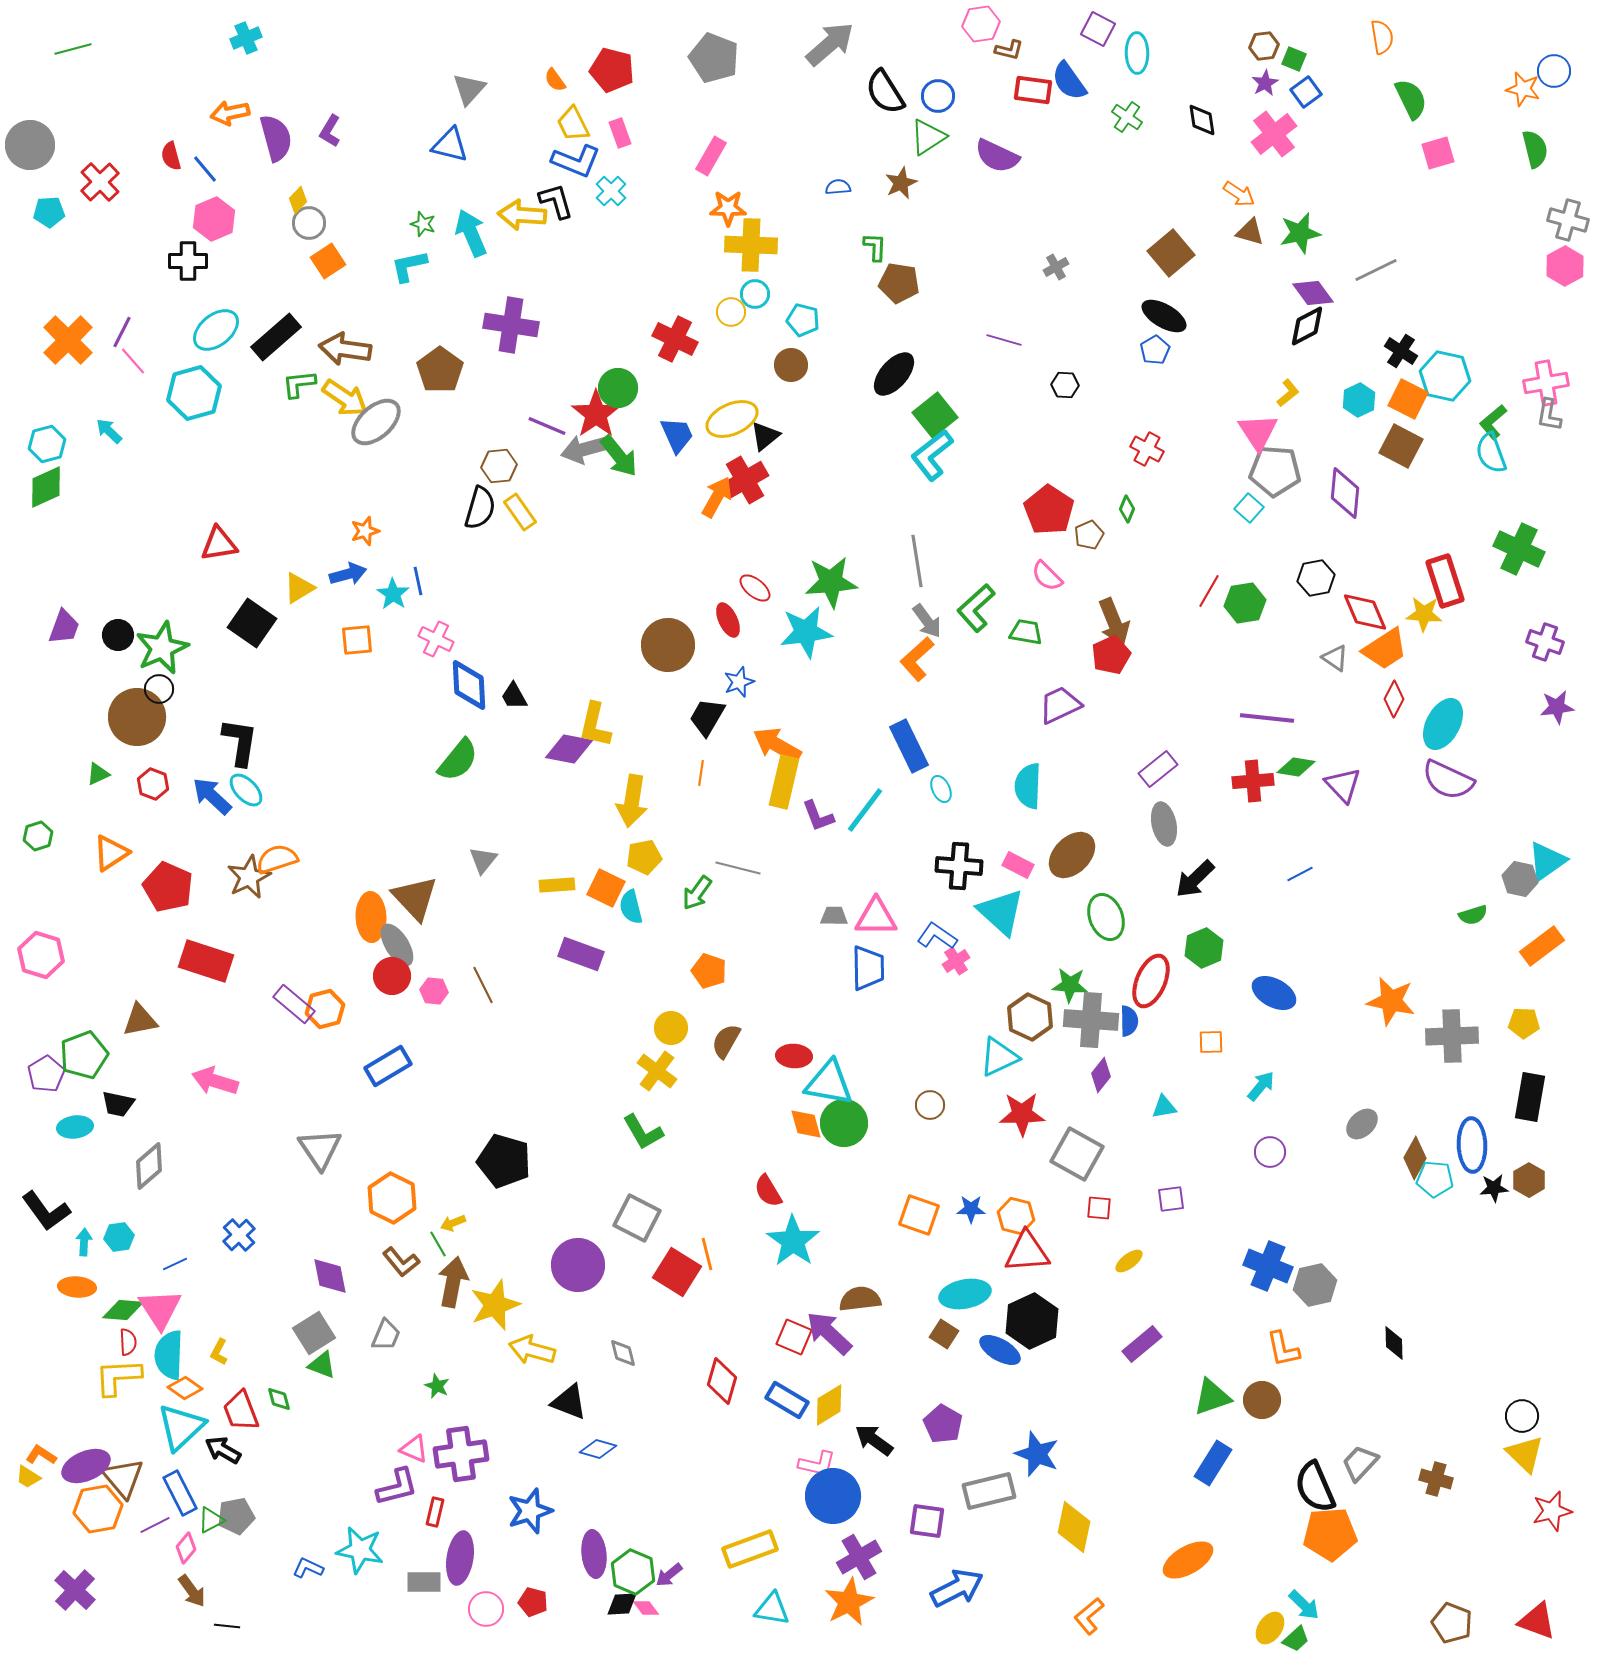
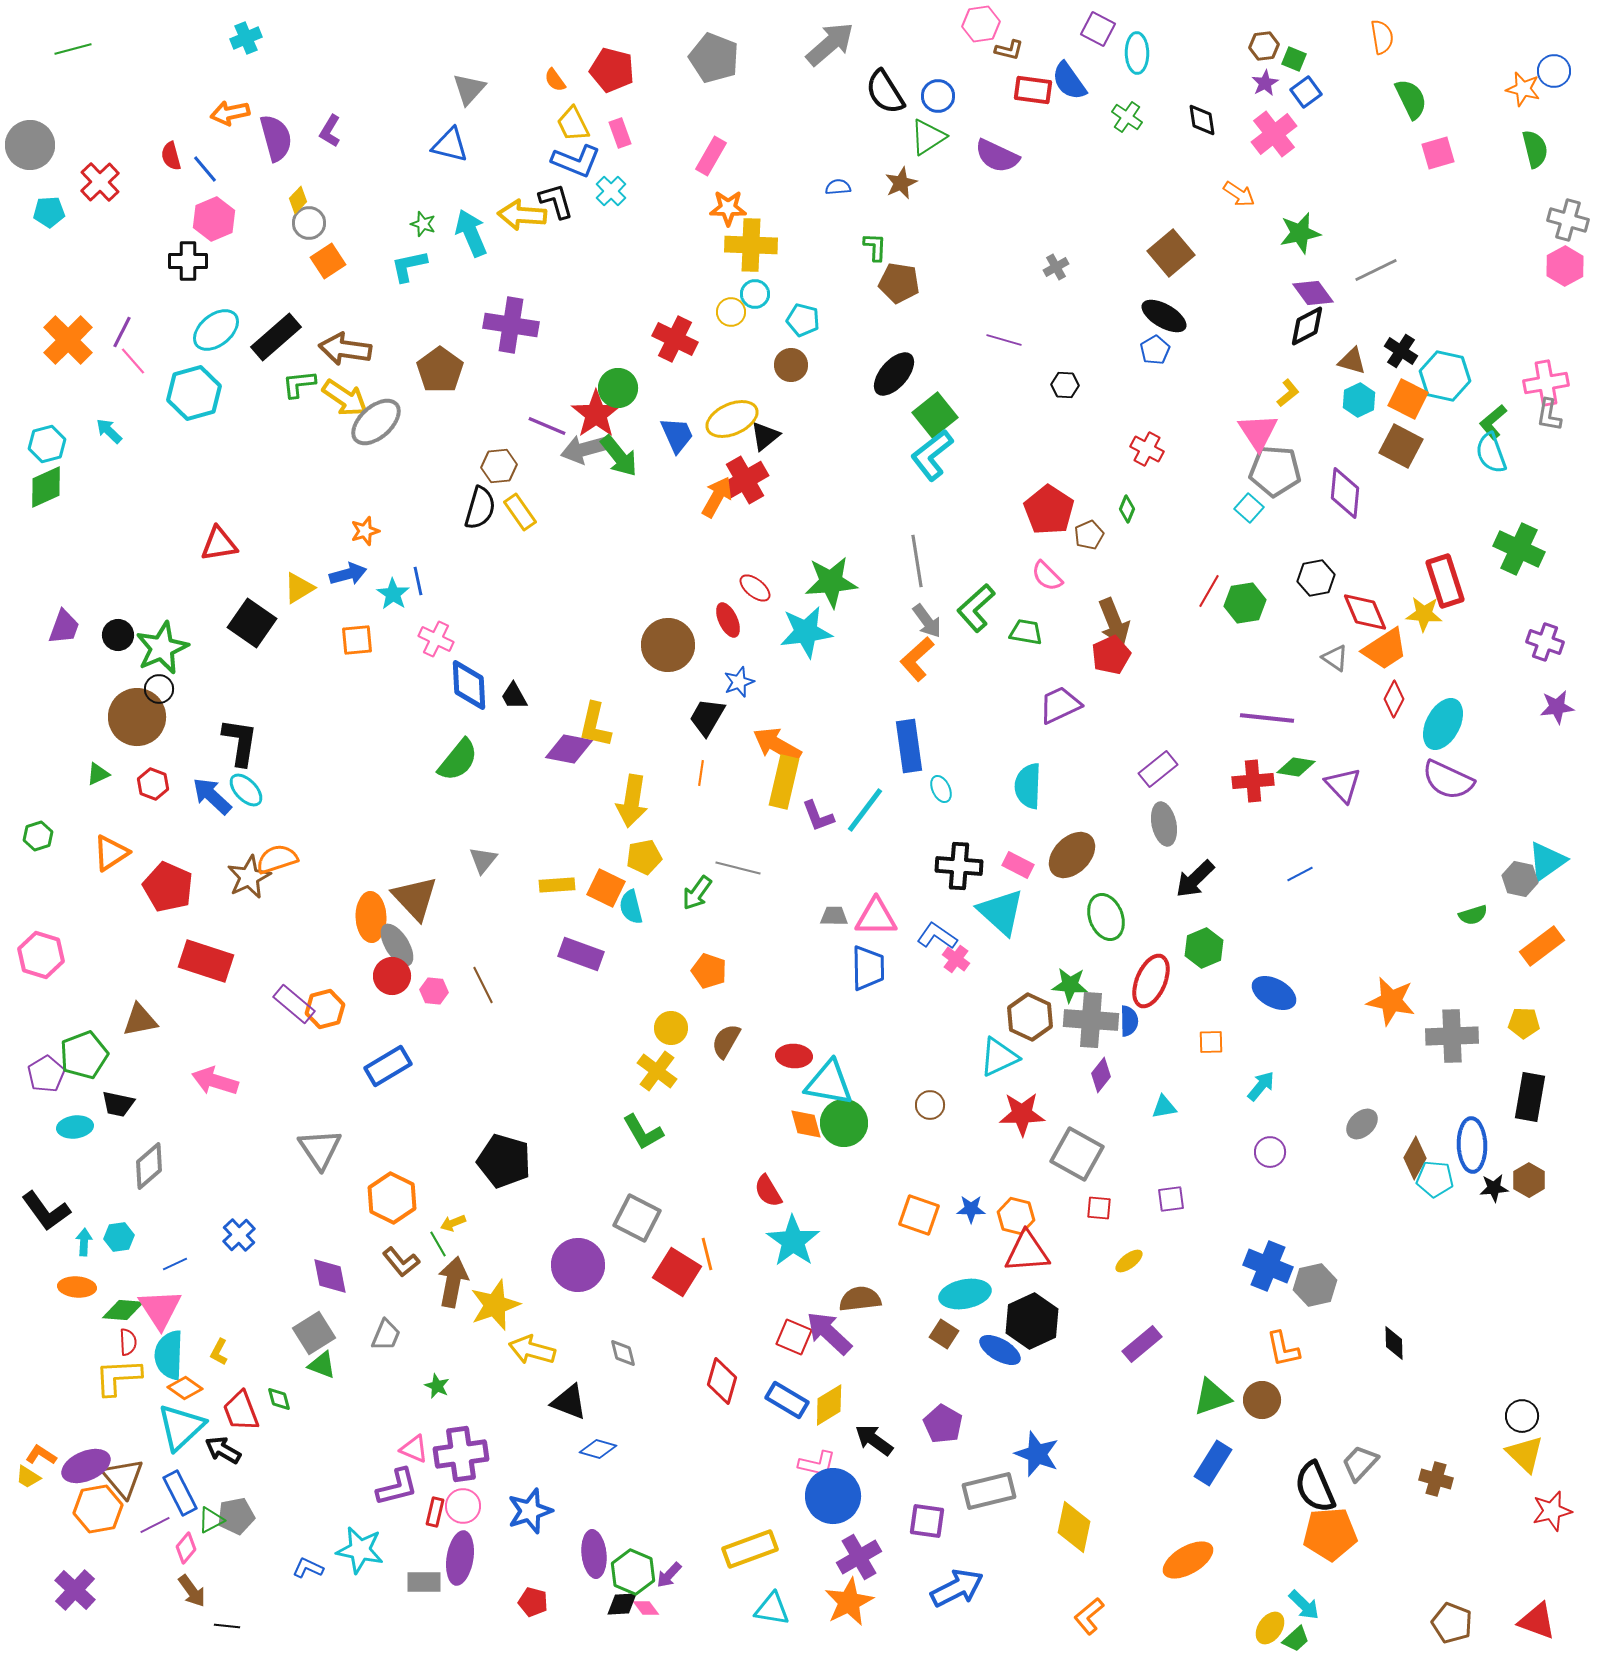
brown triangle at (1250, 232): moved 102 px right, 129 px down
blue rectangle at (909, 746): rotated 18 degrees clockwise
pink cross at (956, 961): moved 2 px up; rotated 20 degrees counterclockwise
purple arrow at (669, 1575): rotated 8 degrees counterclockwise
pink circle at (486, 1609): moved 23 px left, 103 px up
